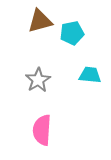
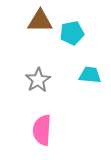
brown triangle: rotated 16 degrees clockwise
